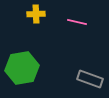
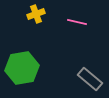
yellow cross: rotated 18 degrees counterclockwise
gray rectangle: rotated 20 degrees clockwise
